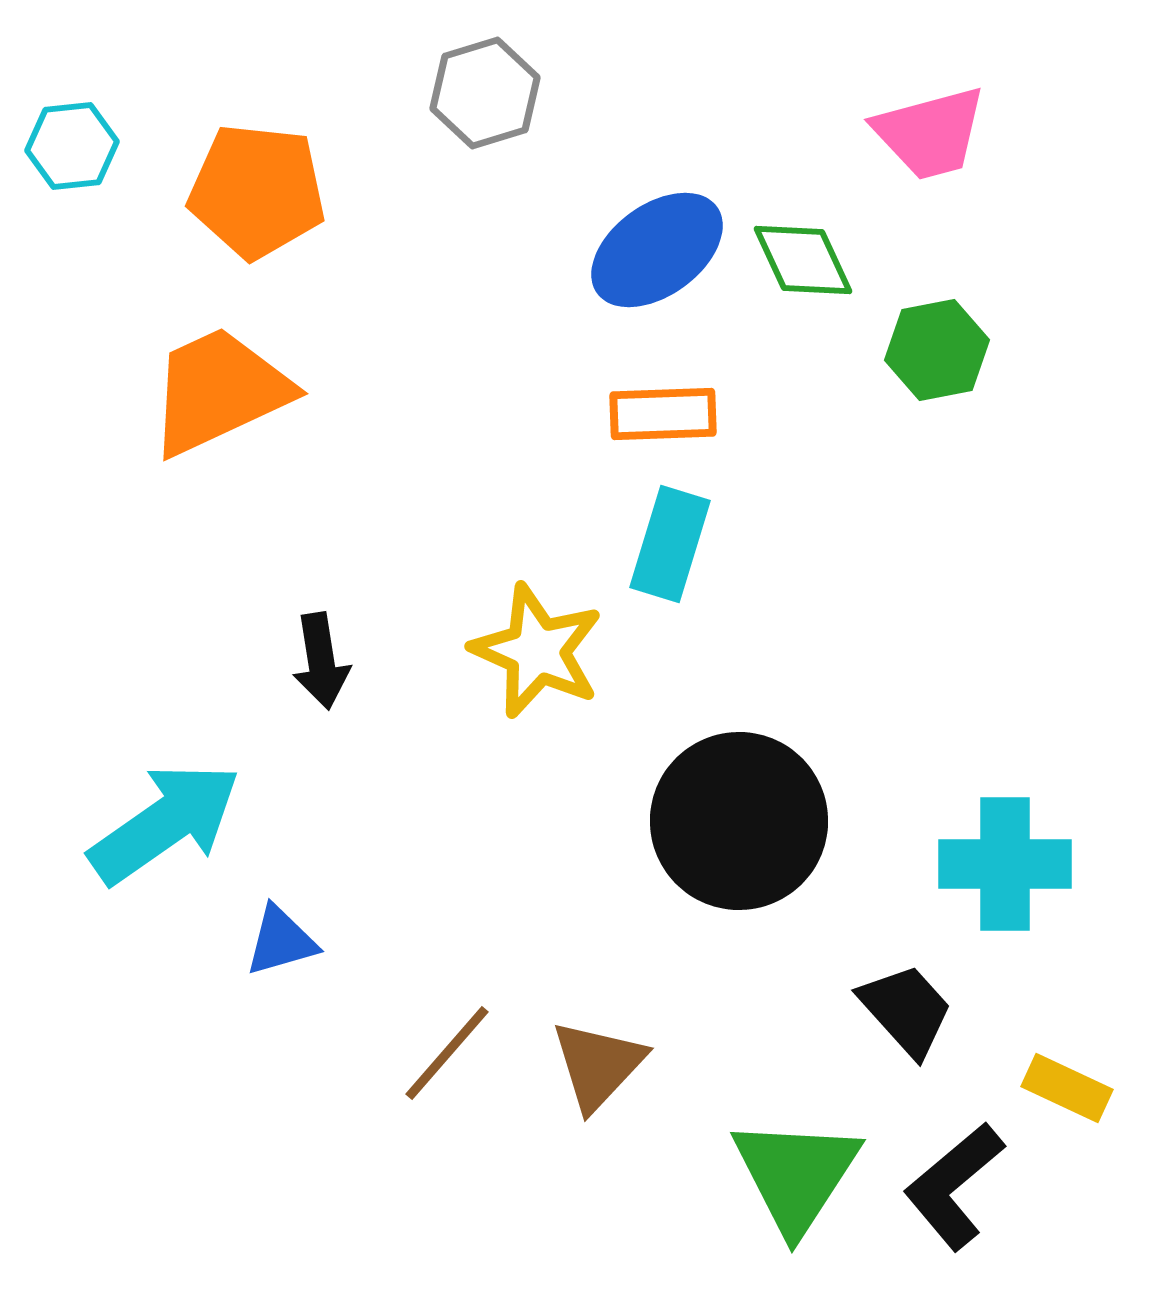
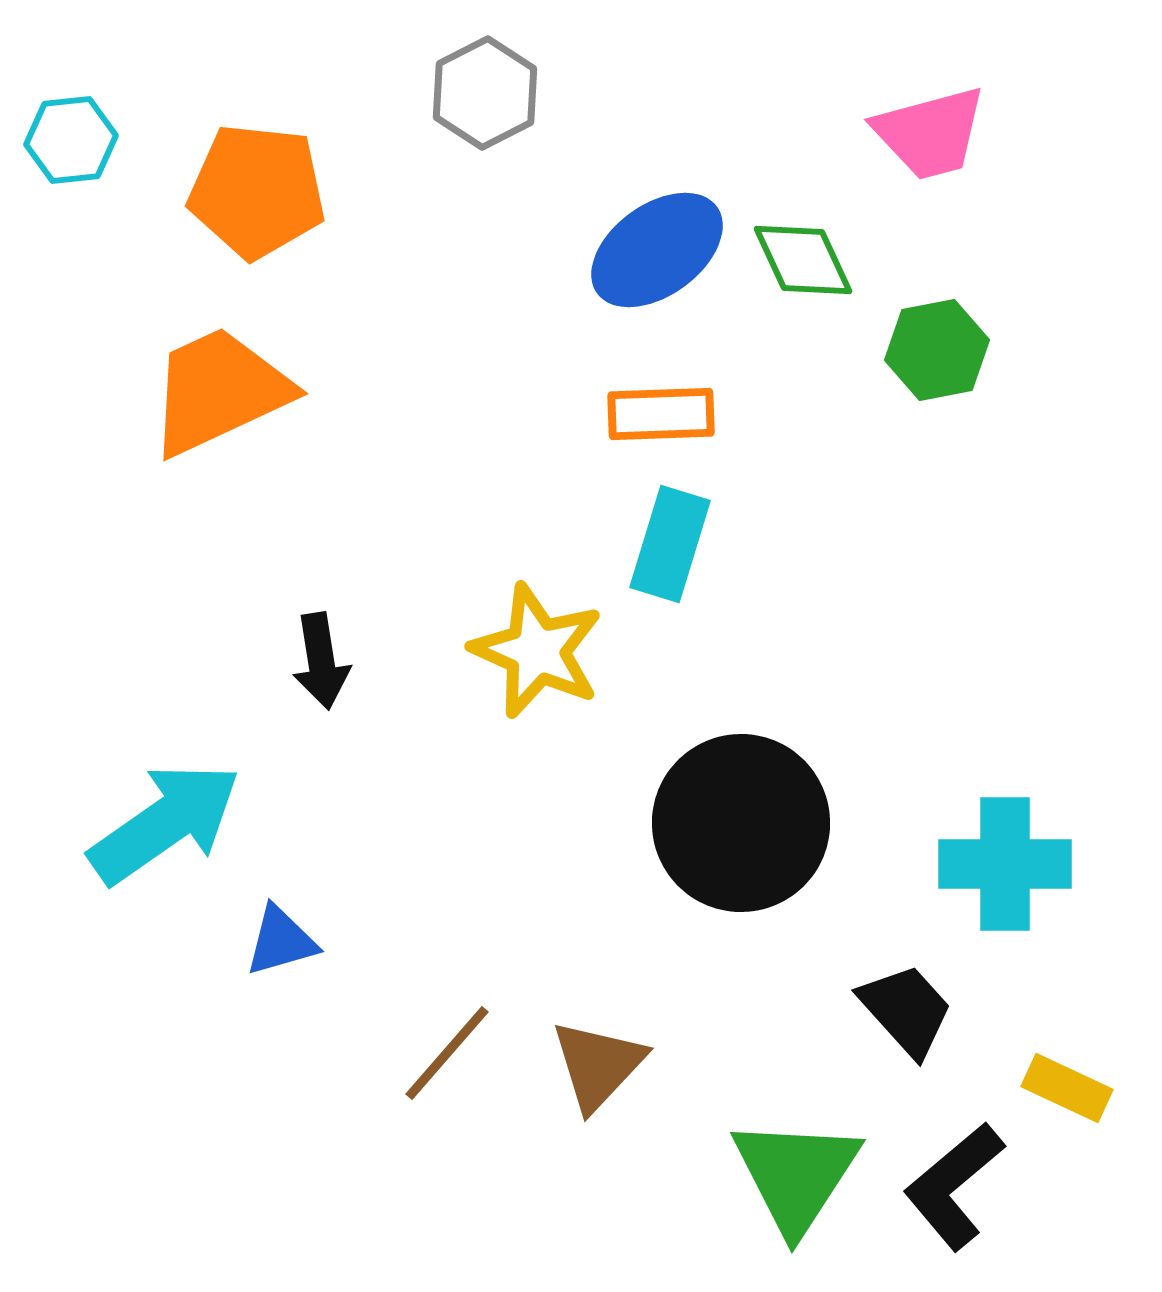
gray hexagon: rotated 10 degrees counterclockwise
cyan hexagon: moved 1 px left, 6 px up
orange rectangle: moved 2 px left
black circle: moved 2 px right, 2 px down
